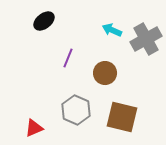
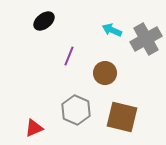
purple line: moved 1 px right, 2 px up
